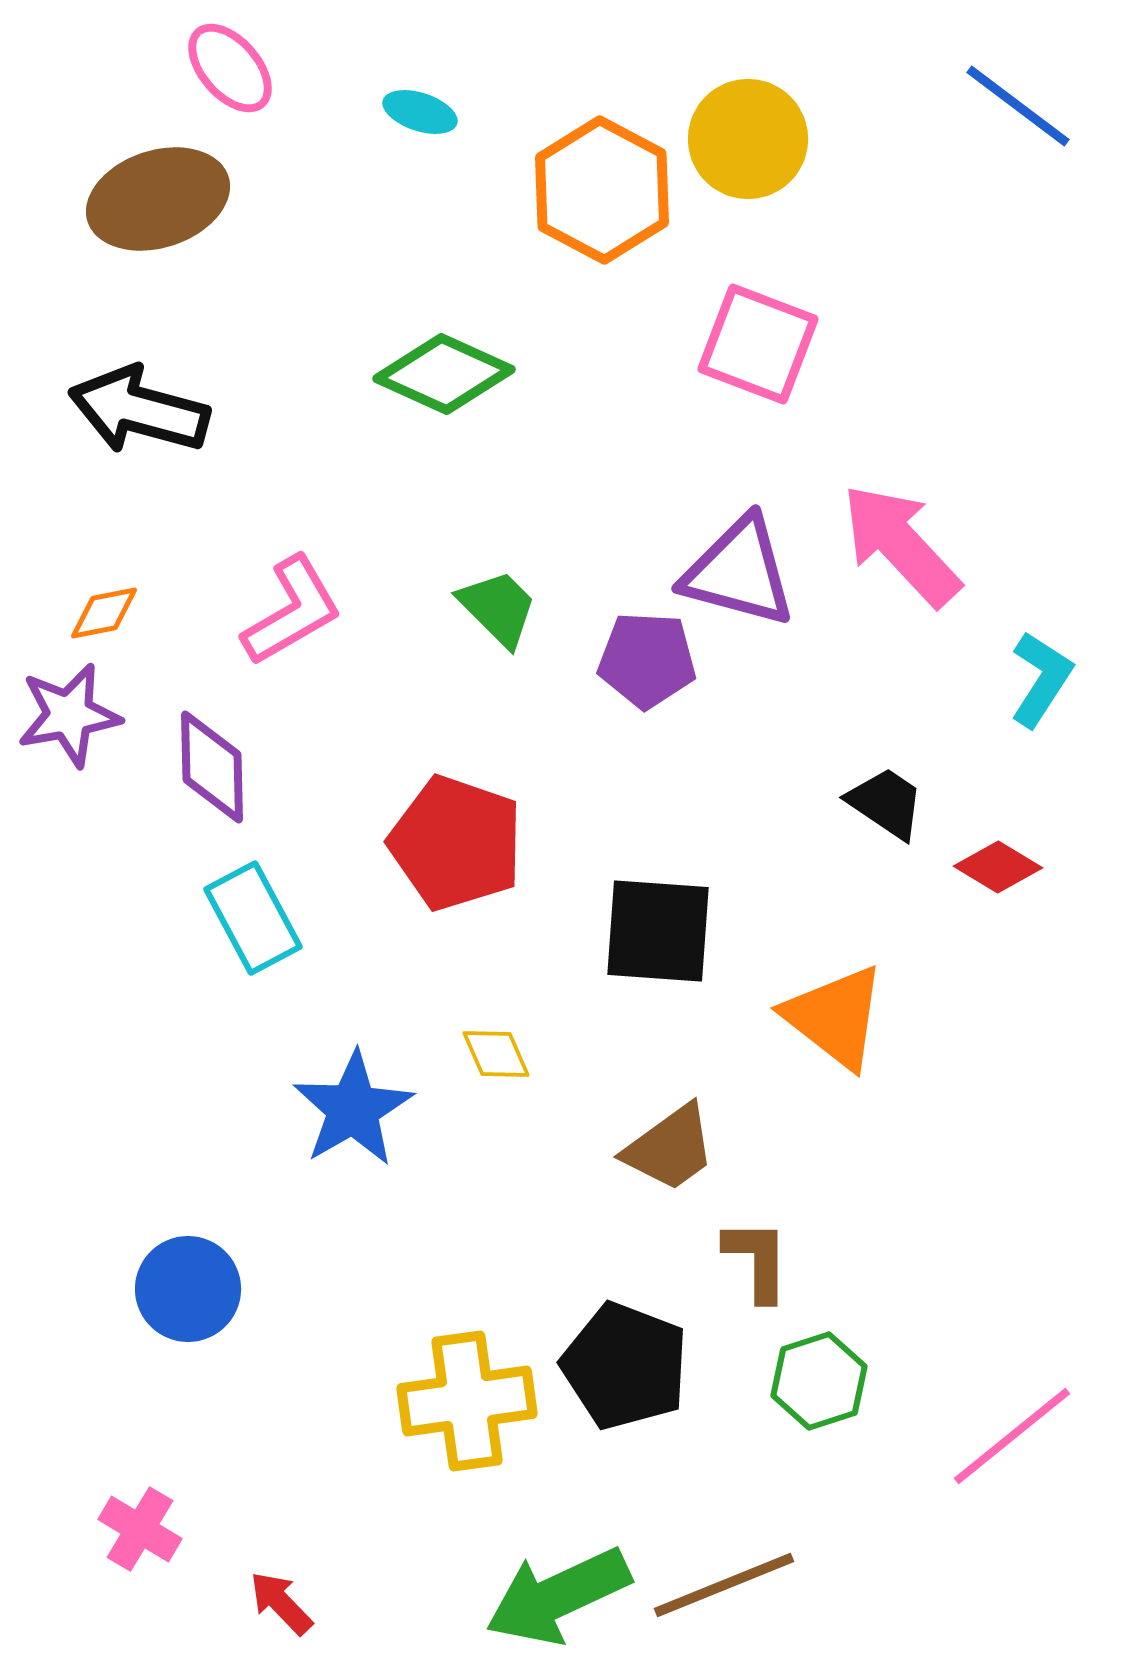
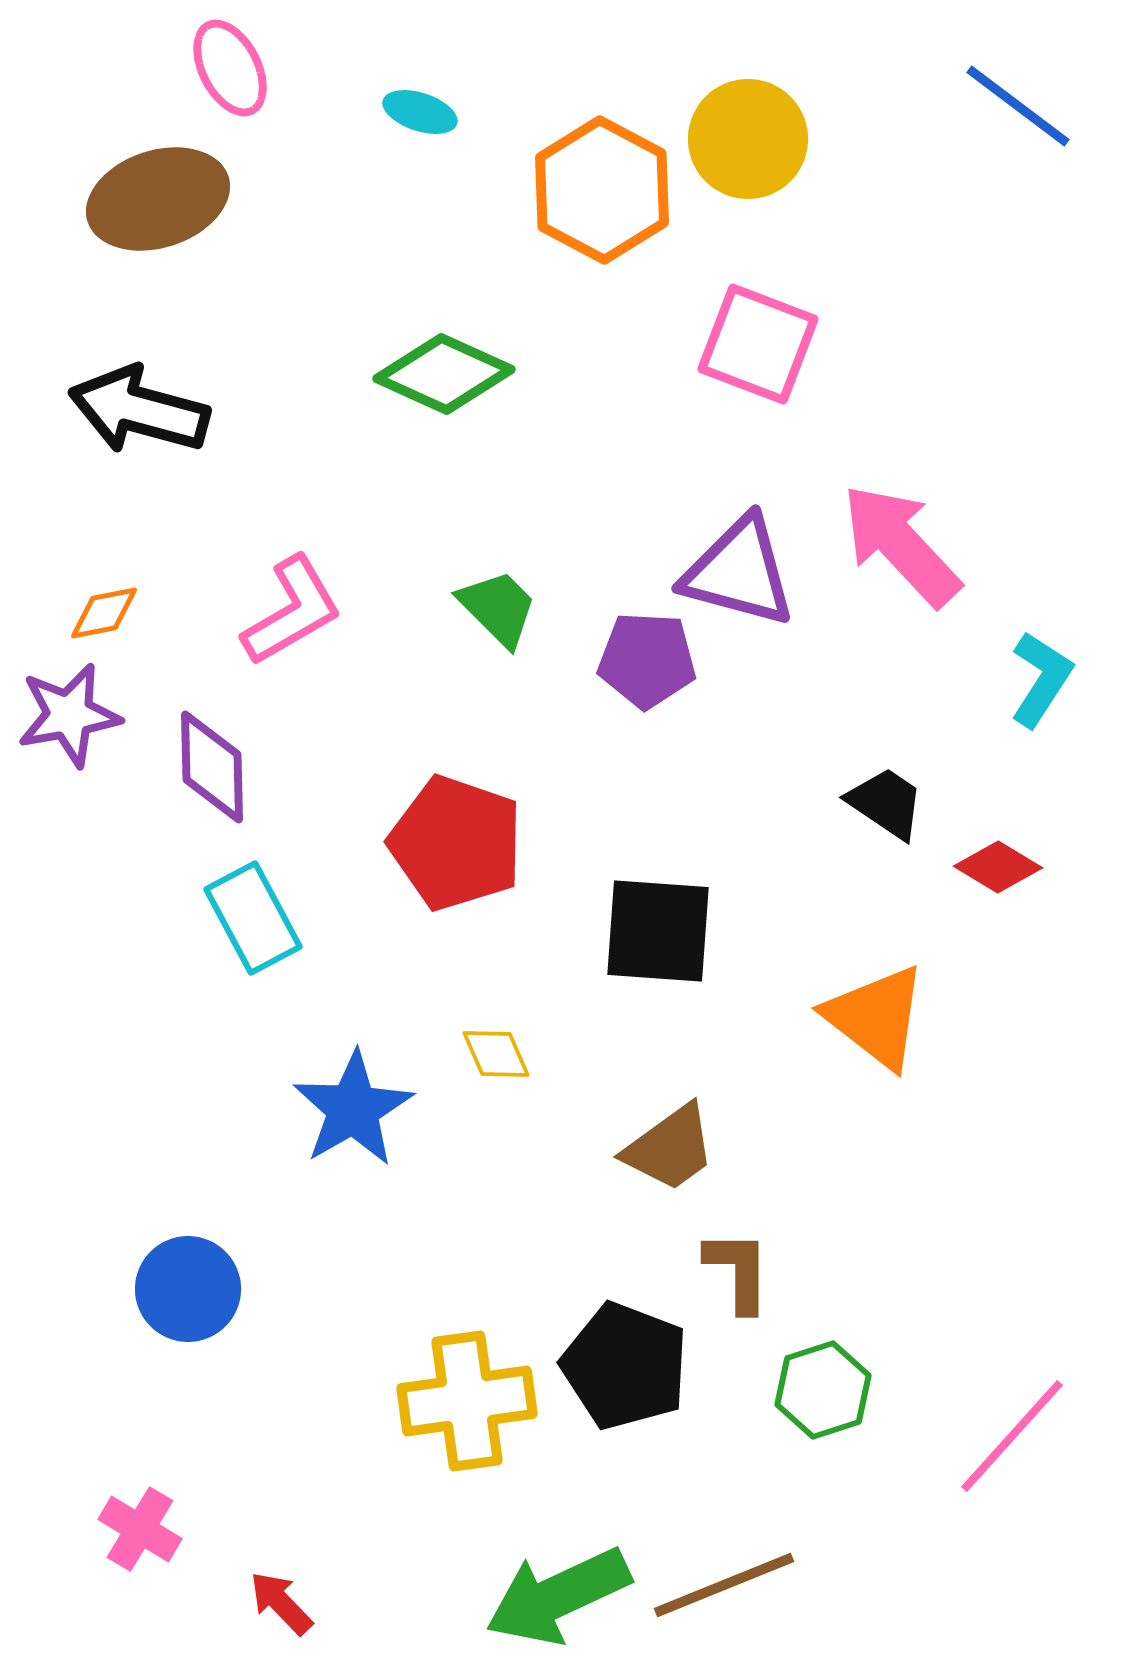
pink ellipse: rotated 14 degrees clockwise
orange triangle: moved 41 px right
brown L-shape: moved 19 px left, 11 px down
green hexagon: moved 4 px right, 9 px down
pink line: rotated 9 degrees counterclockwise
